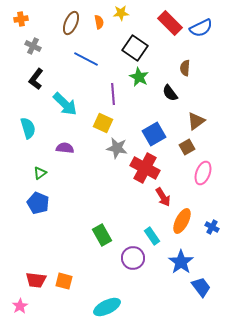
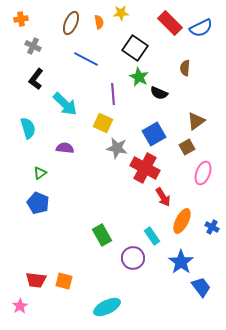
black semicircle: moved 11 px left; rotated 30 degrees counterclockwise
